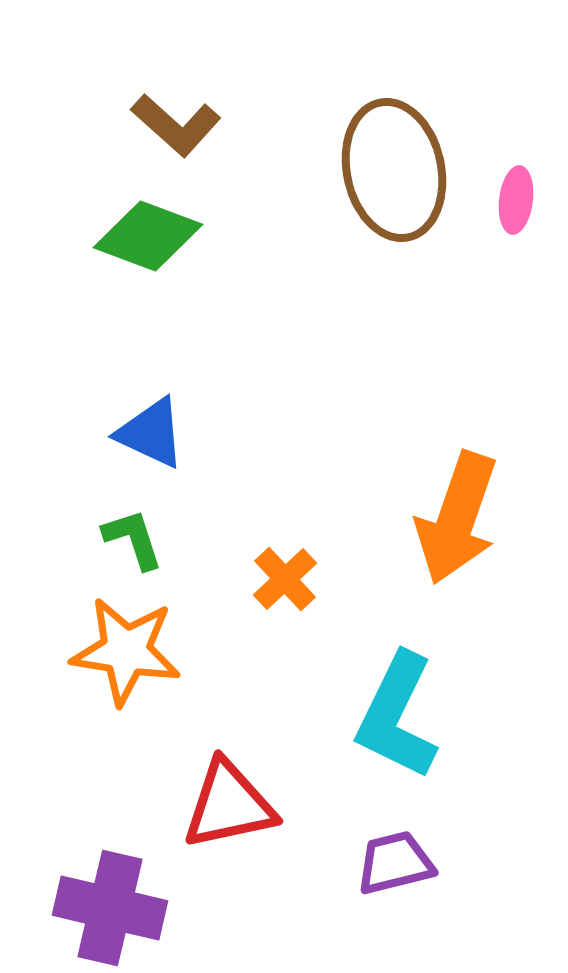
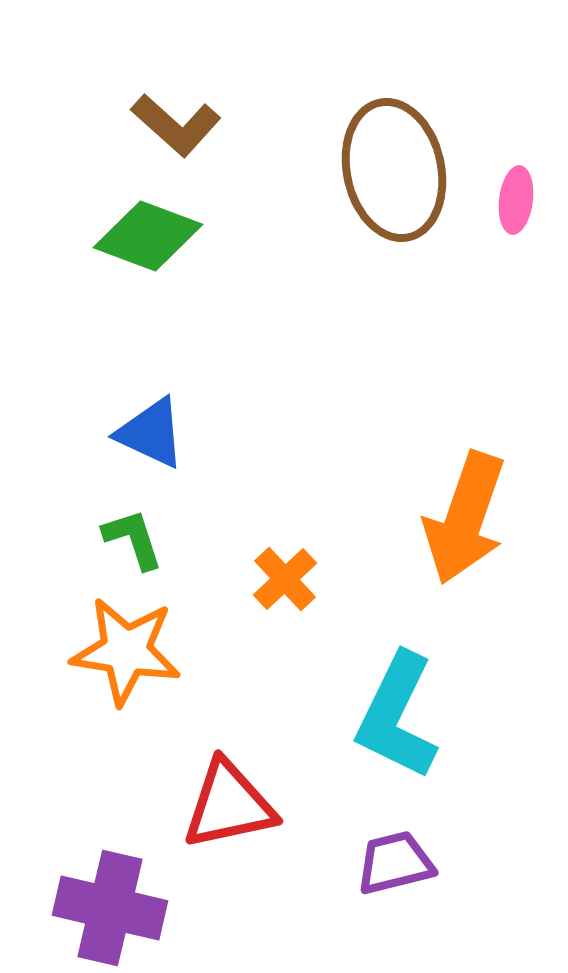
orange arrow: moved 8 px right
